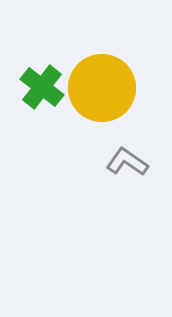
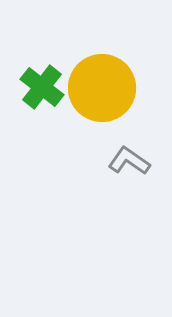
gray L-shape: moved 2 px right, 1 px up
